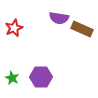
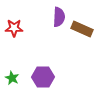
purple semicircle: moved 1 px up; rotated 96 degrees counterclockwise
red star: rotated 24 degrees clockwise
purple hexagon: moved 2 px right
